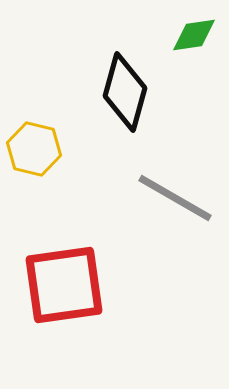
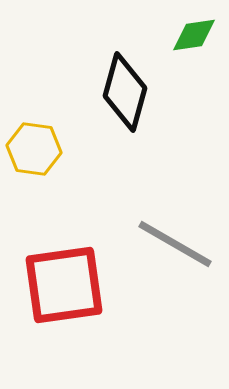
yellow hexagon: rotated 6 degrees counterclockwise
gray line: moved 46 px down
